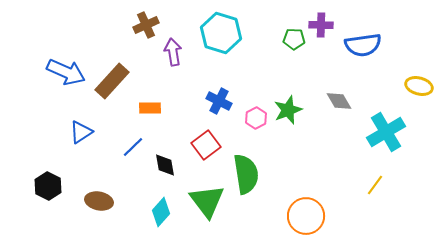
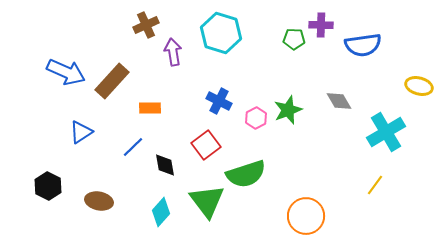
green semicircle: rotated 81 degrees clockwise
